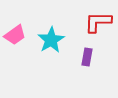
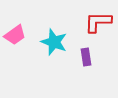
cyan star: moved 3 px right, 2 px down; rotated 20 degrees counterclockwise
purple rectangle: moved 1 px left; rotated 18 degrees counterclockwise
